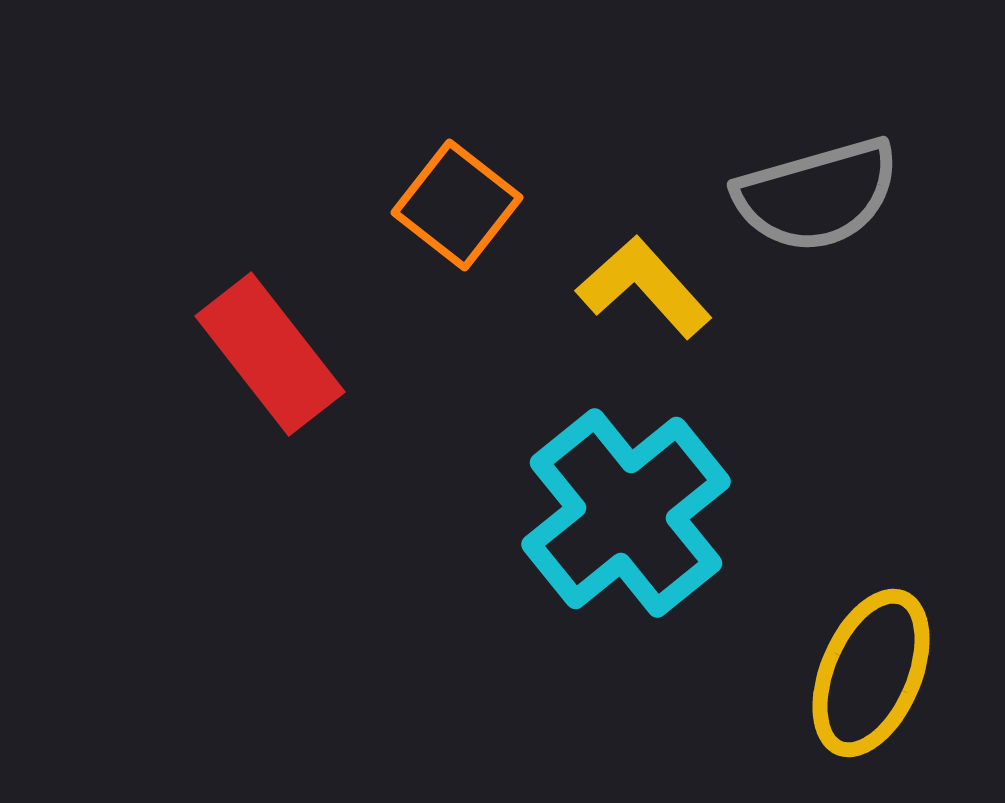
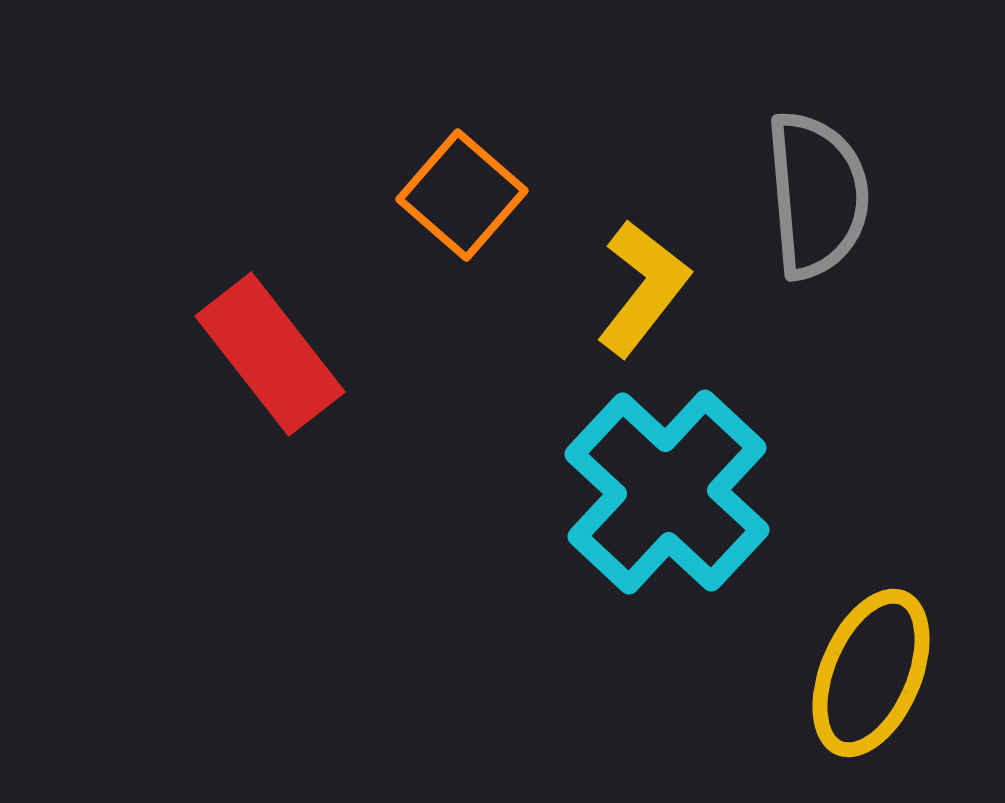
gray semicircle: rotated 79 degrees counterclockwise
orange square: moved 5 px right, 10 px up; rotated 3 degrees clockwise
yellow L-shape: moved 1 px left, 1 px down; rotated 80 degrees clockwise
cyan cross: moved 41 px right, 21 px up; rotated 8 degrees counterclockwise
